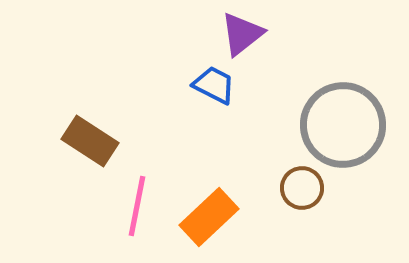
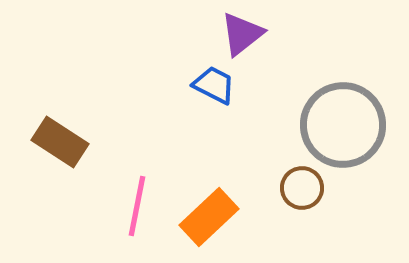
brown rectangle: moved 30 px left, 1 px down
